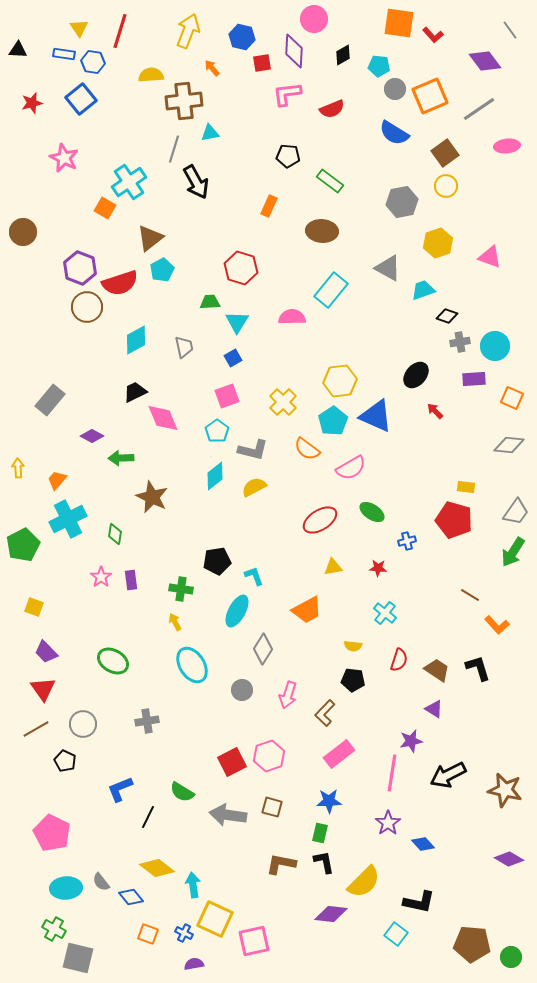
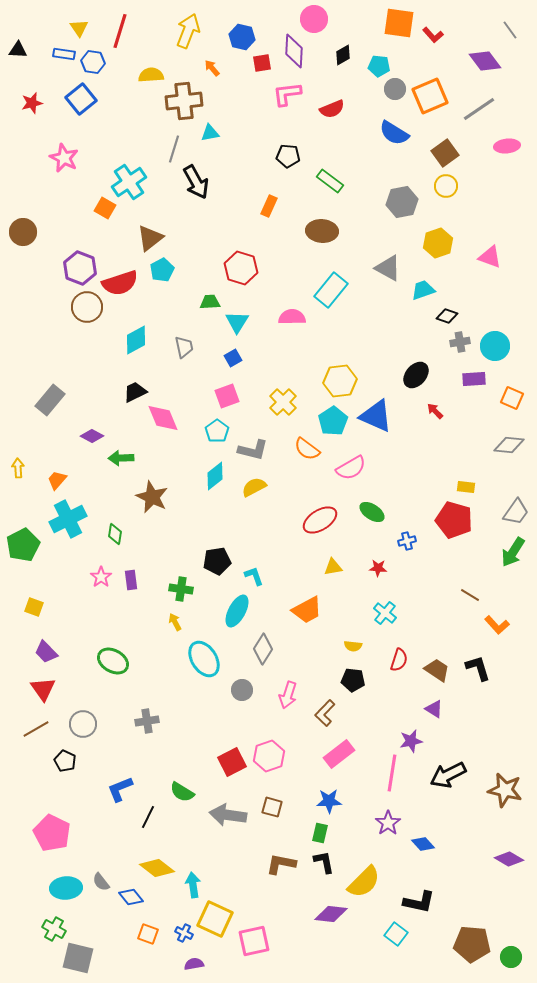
cyan ellipse at (192, 665): moved 12 px right, 6 px up
